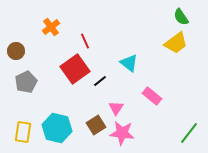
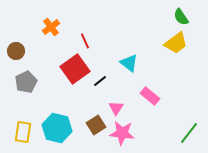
pink rectangle: moved 2 px left
